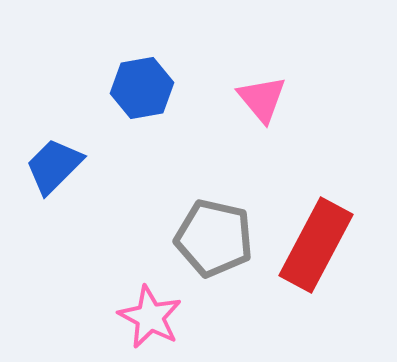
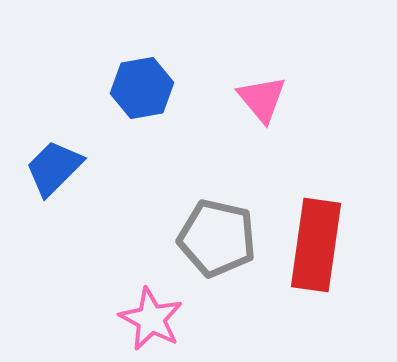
blue trapezoid: moved 2 px down
gray pentagon: moved 3 px right
red rectangle: rotated 20 degrees counterclockwise
pink star: moved 1 px right, 2 px down
